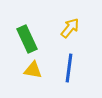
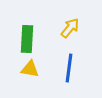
green rectangle: rotated 28 degrees clockwise
yellow triangle: moved 3 px left, 1 px up
